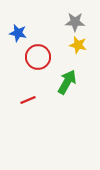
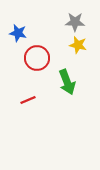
red circle: moved 1 px left, 1 px down
green arrow: rotated 130 degrees clockwise
